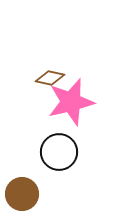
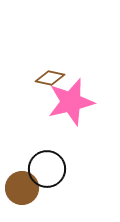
black circle: moved 12 px left, 17 px down
brown circle: moved 6 px up
